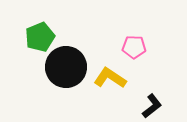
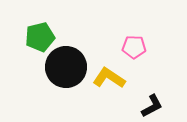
green pentagon: rotated 8 degrees clockwise
yellow L-shape: moved 1 px left
black L-shape: rotated 10 degrees clockwise
